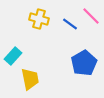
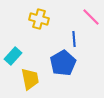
pink line: moved 1 px down
blue line: moved 4 px right, 15 px down; rotated 49 degrees clockwise
blue pentagon: moved 21 px left
